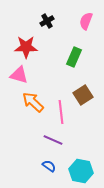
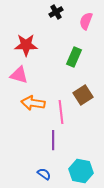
black cross: moved 9 px right, 9 px up
red star: moved 2 px up
orange arrow: moved 1 px down; rotated 35 degrees counterclockwise
purple line: rotated 66 degrees clockwise
blue semicircle: moved 5 px left, 8 px down
